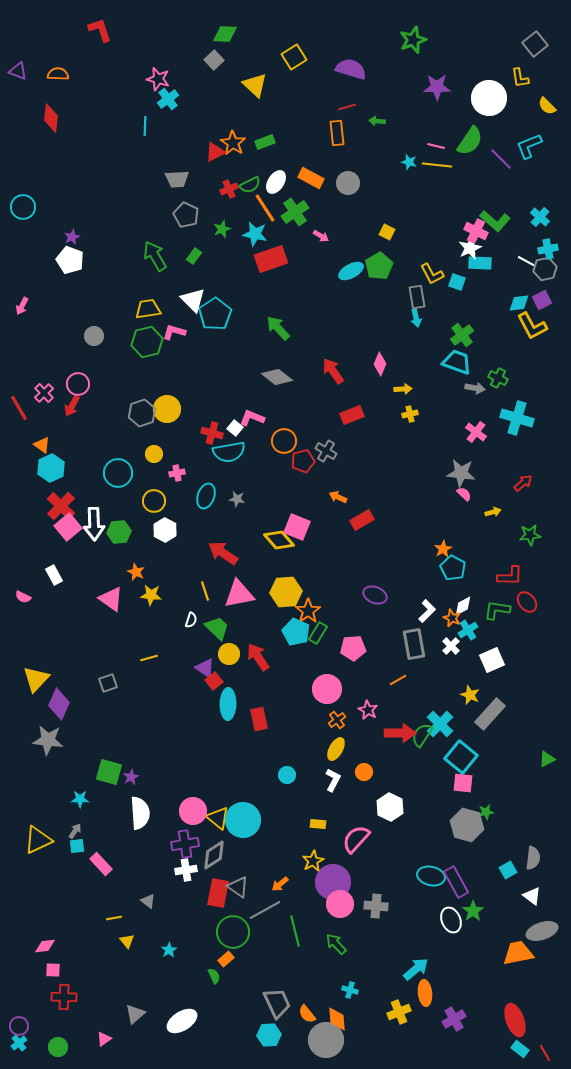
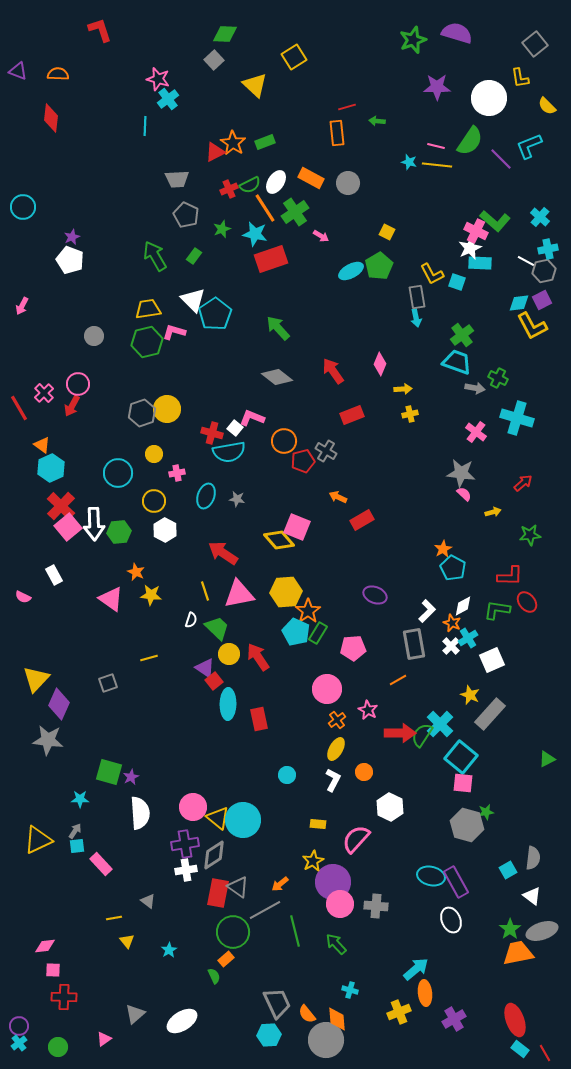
purple semicircle at (351, 69): moved 106 px right, 36 px up
gray hexagon at (545, 269): moved 1 px left, 2 px down
orange star at (452, 618): moved 5 px down
cyan cross at (468, 630): moved 8 px down
pink circle at (193, 811): moved 4 px up
green star at (473, 911): moved 37 px right, 18 px down
